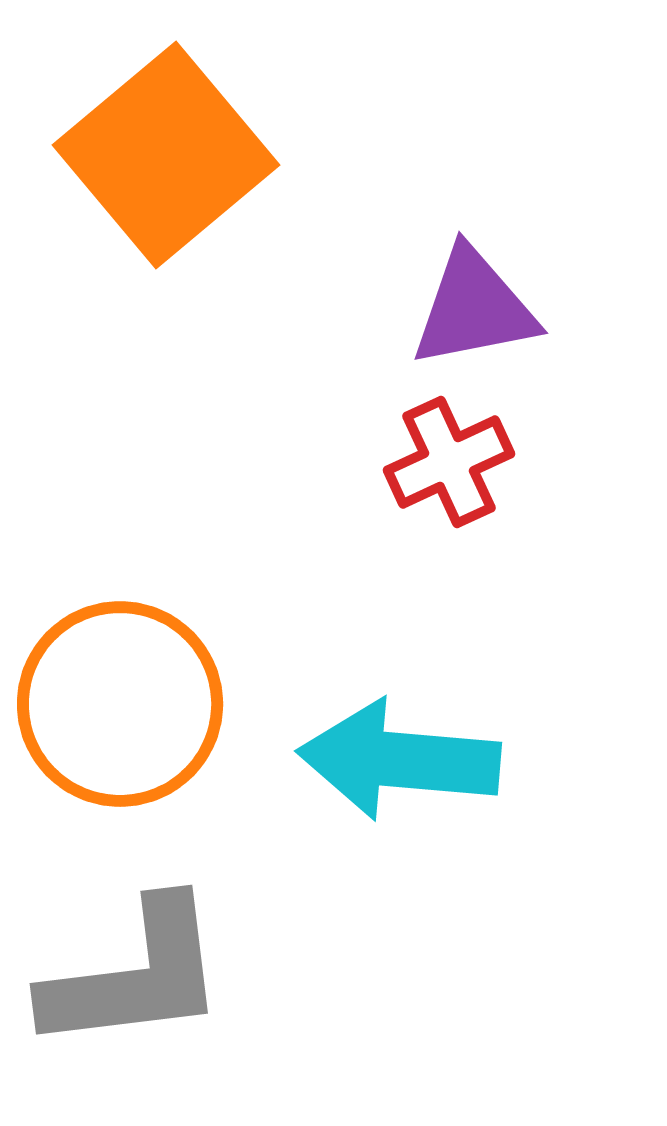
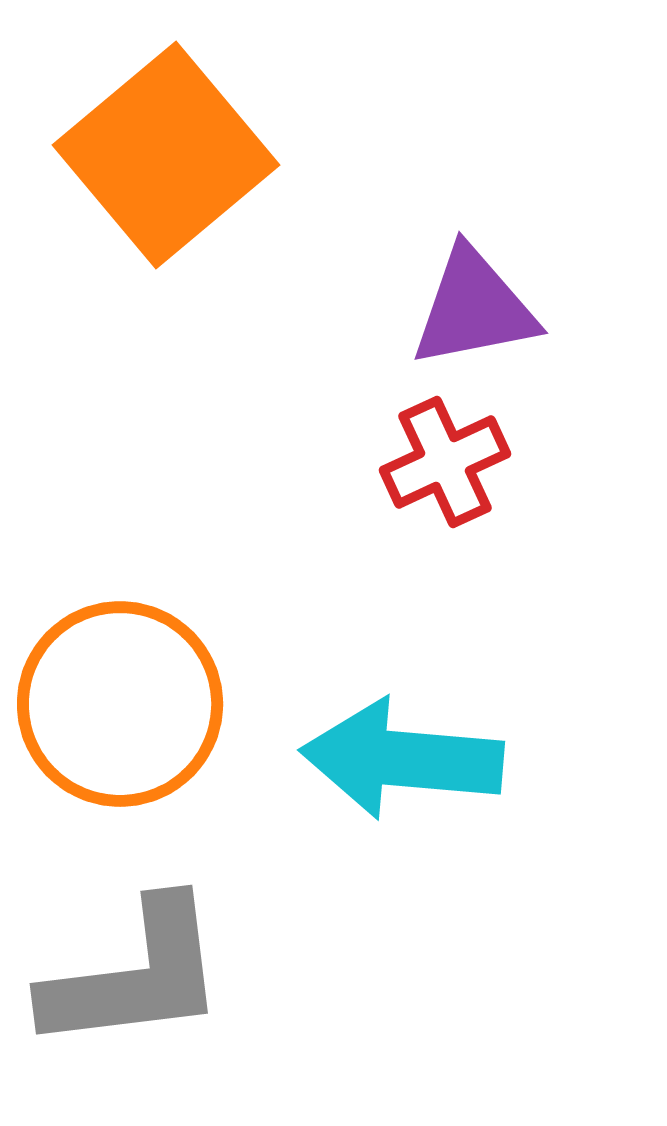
red cross: moved 4 px left
cyan arrow: moved 3 px right, 1 px up
